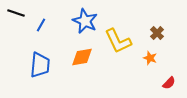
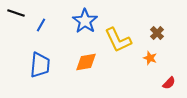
blue star: rotated 10 degrees clockwise
yellow L-shape: moved 1 px up
orange diamond: moved 4 px right, 5 px down
